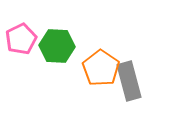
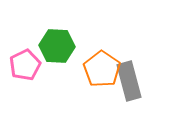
pink pentagon: moved 4 px right, 26 px down
orange pentagon: moved 1 px right, 1 px down
